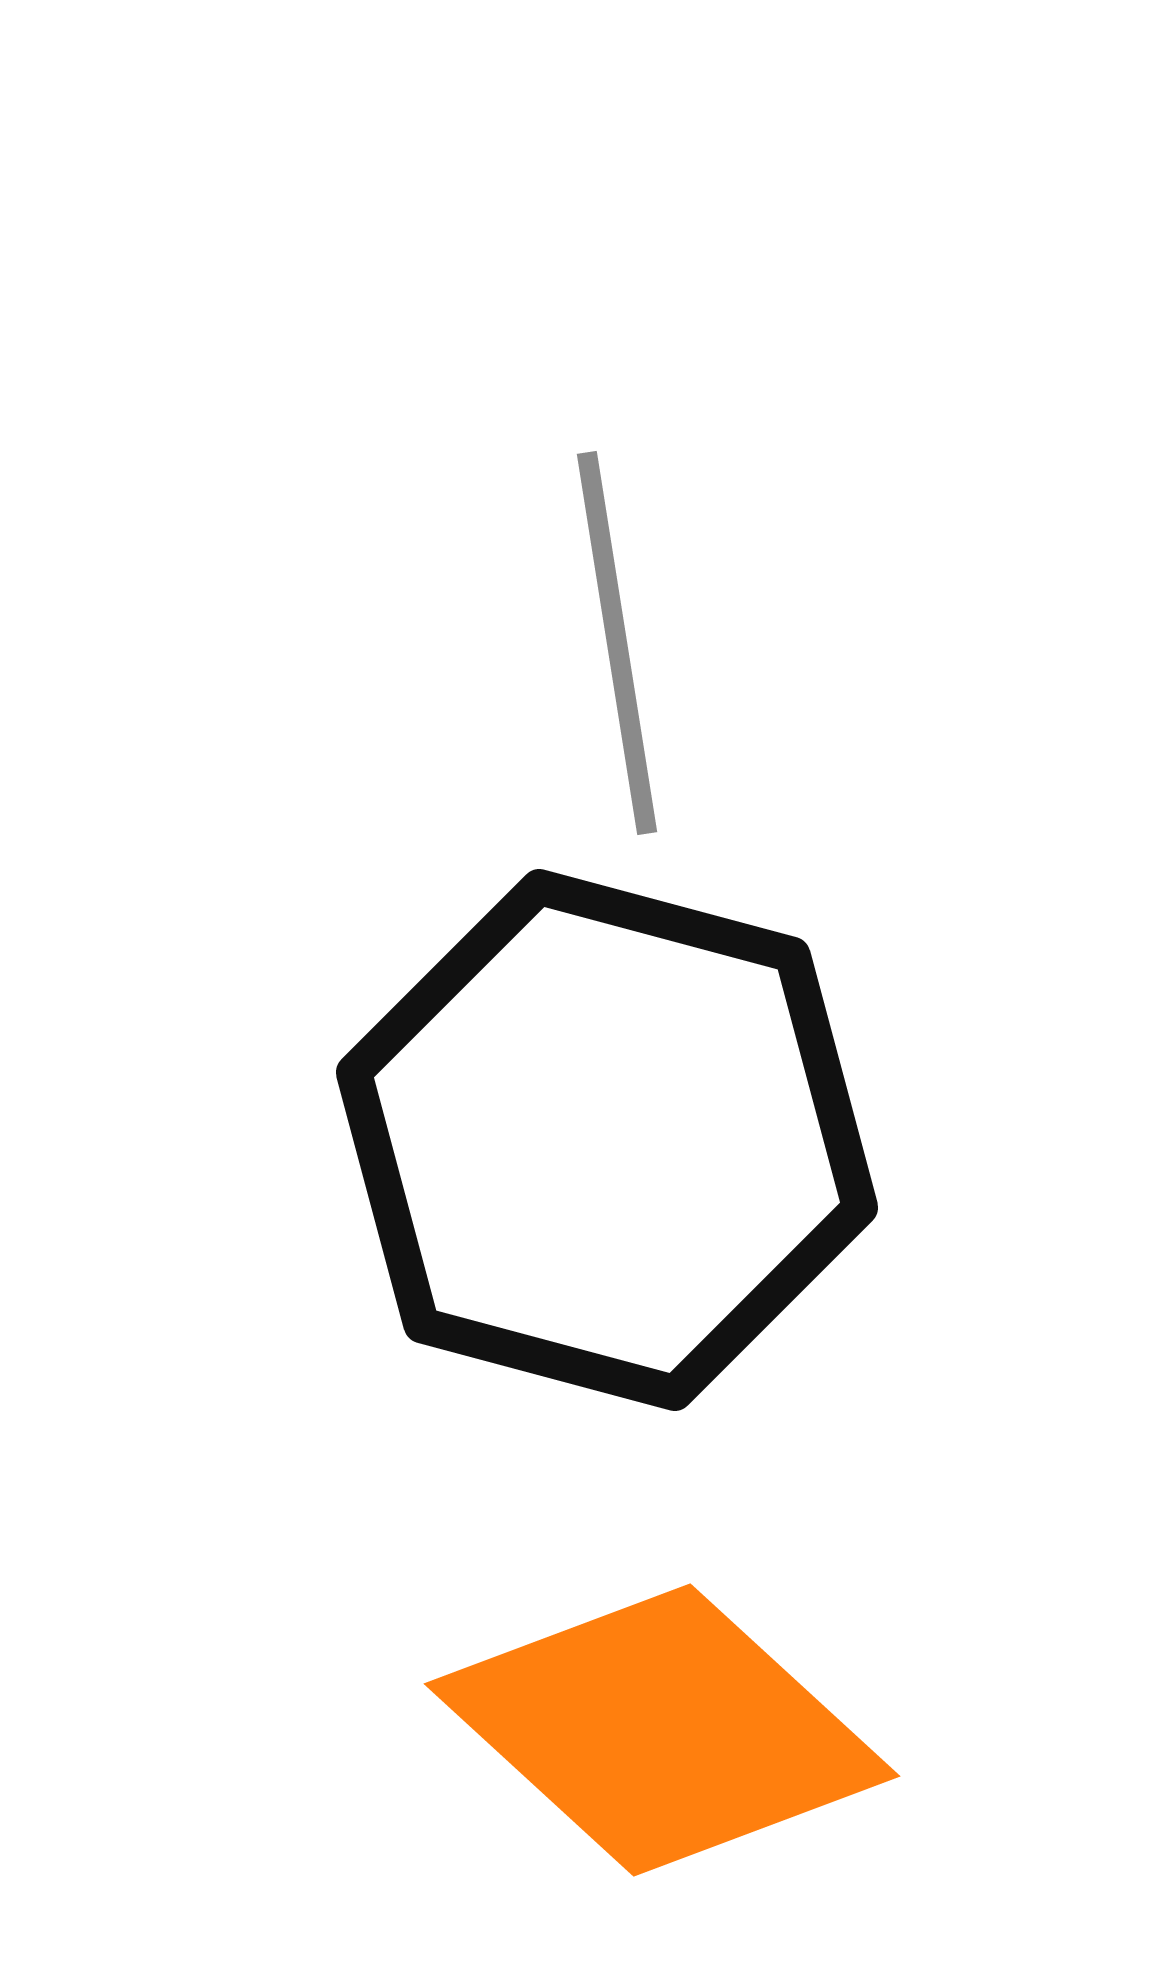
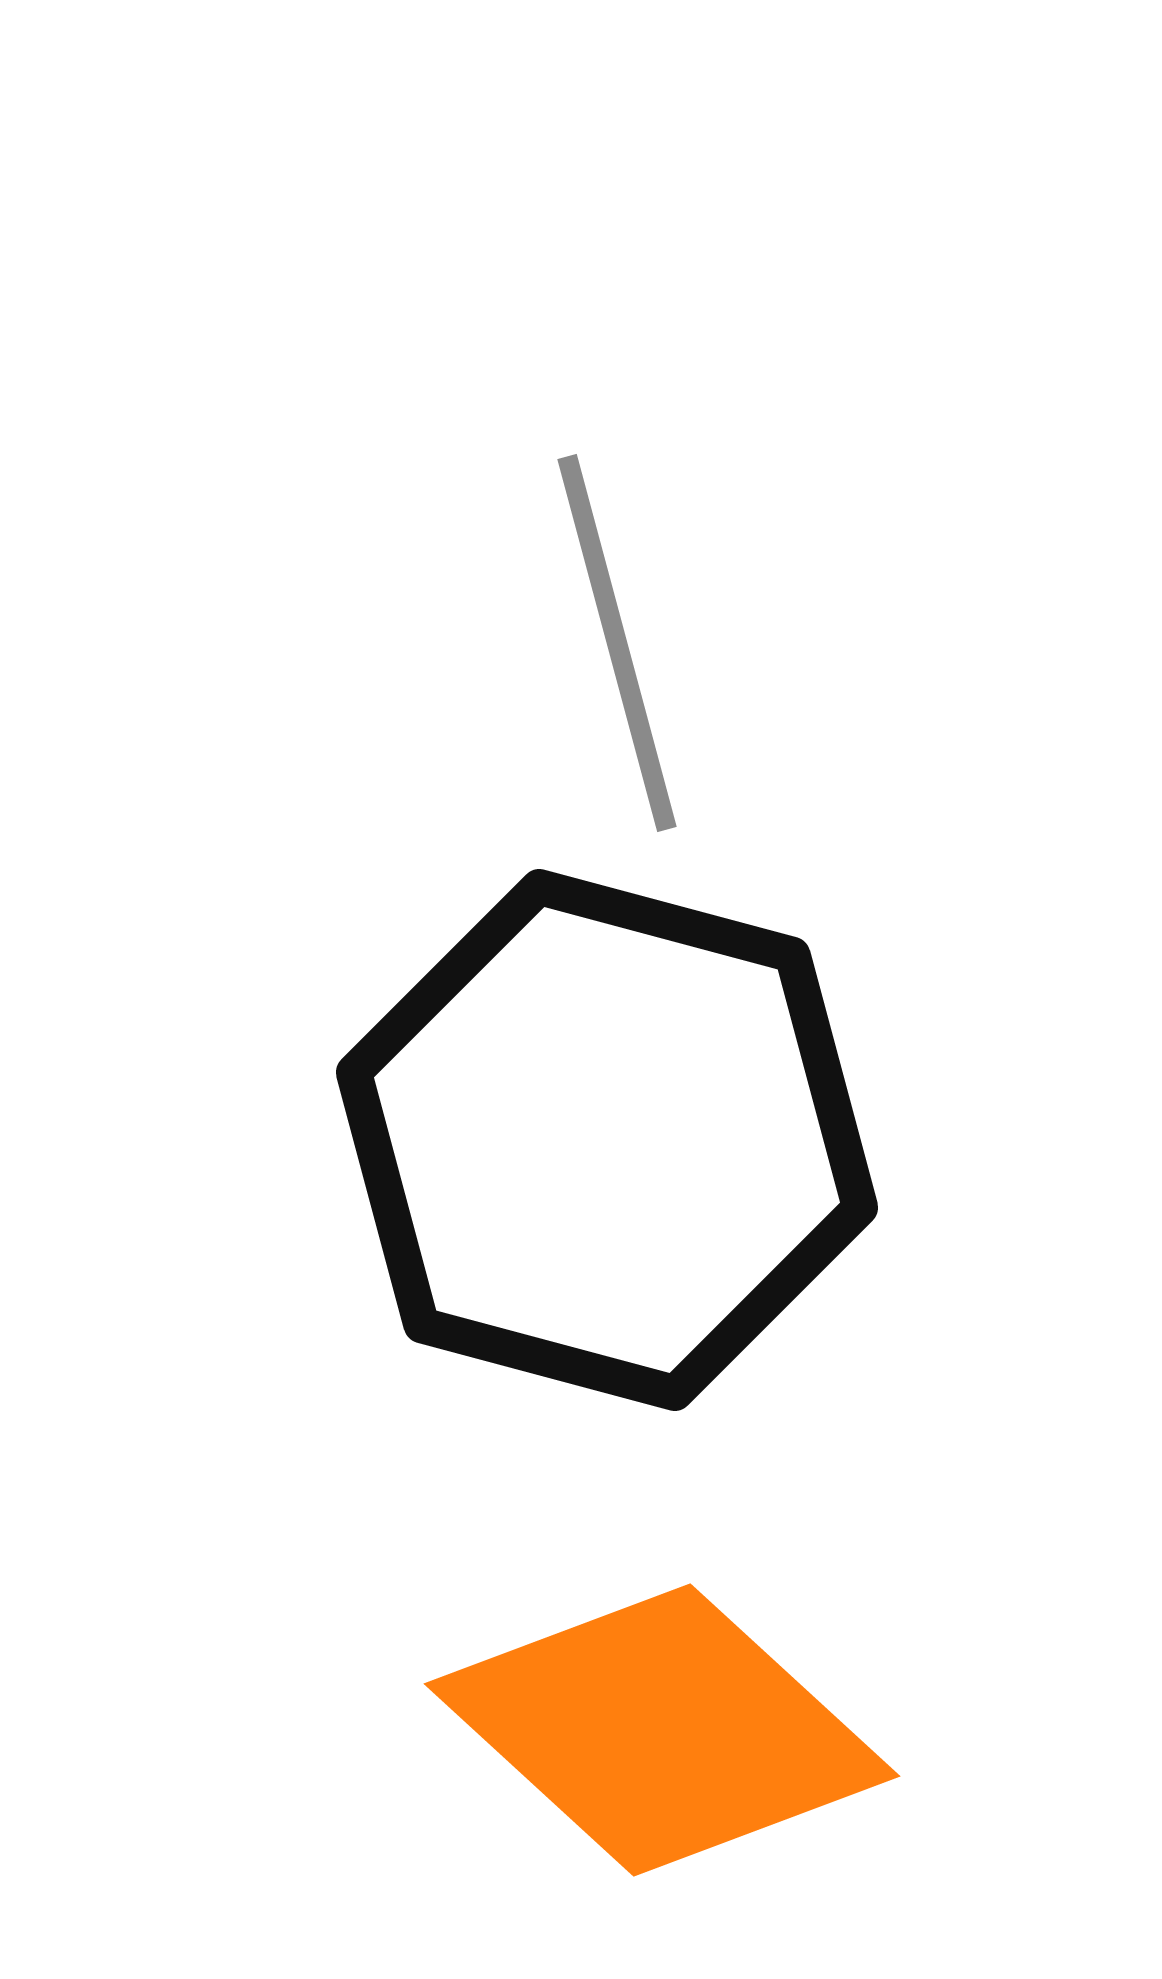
gray line: rotated 6 degrees counterclockwise
